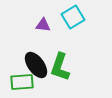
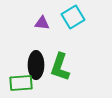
purple triangle: moved 1 px left, 2 px up
black ellipse: rotated 36 degrees clockwise
green rectangle: moved 1 px left, 1 px down
